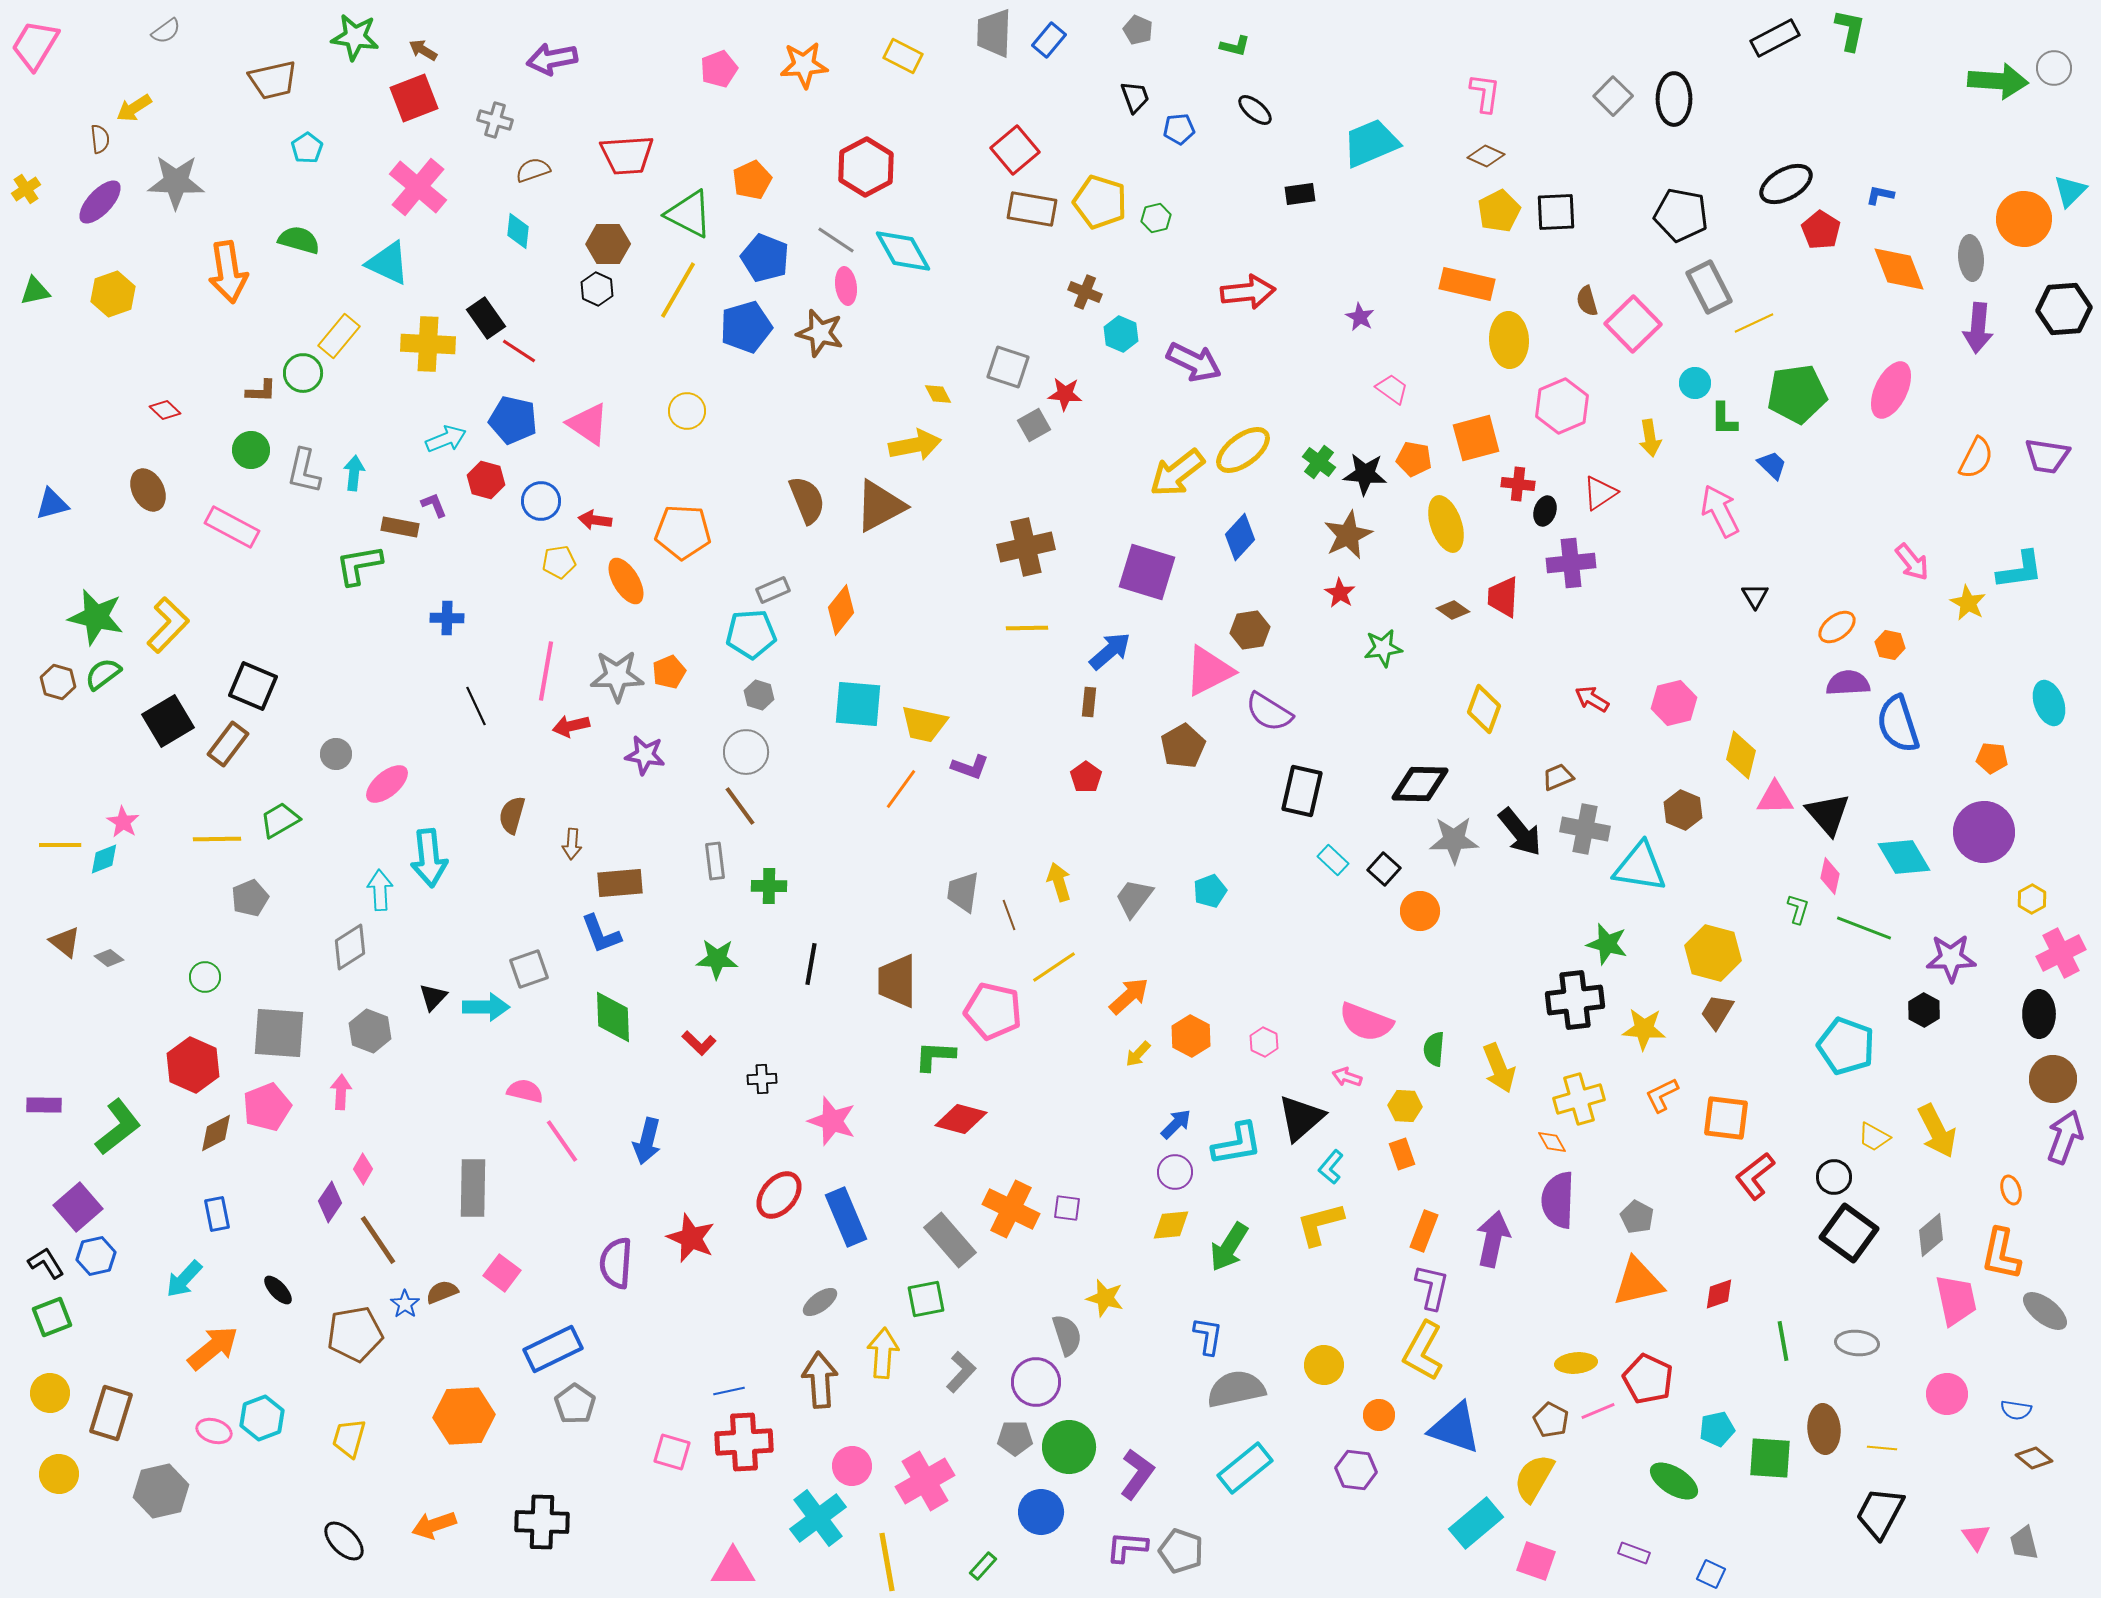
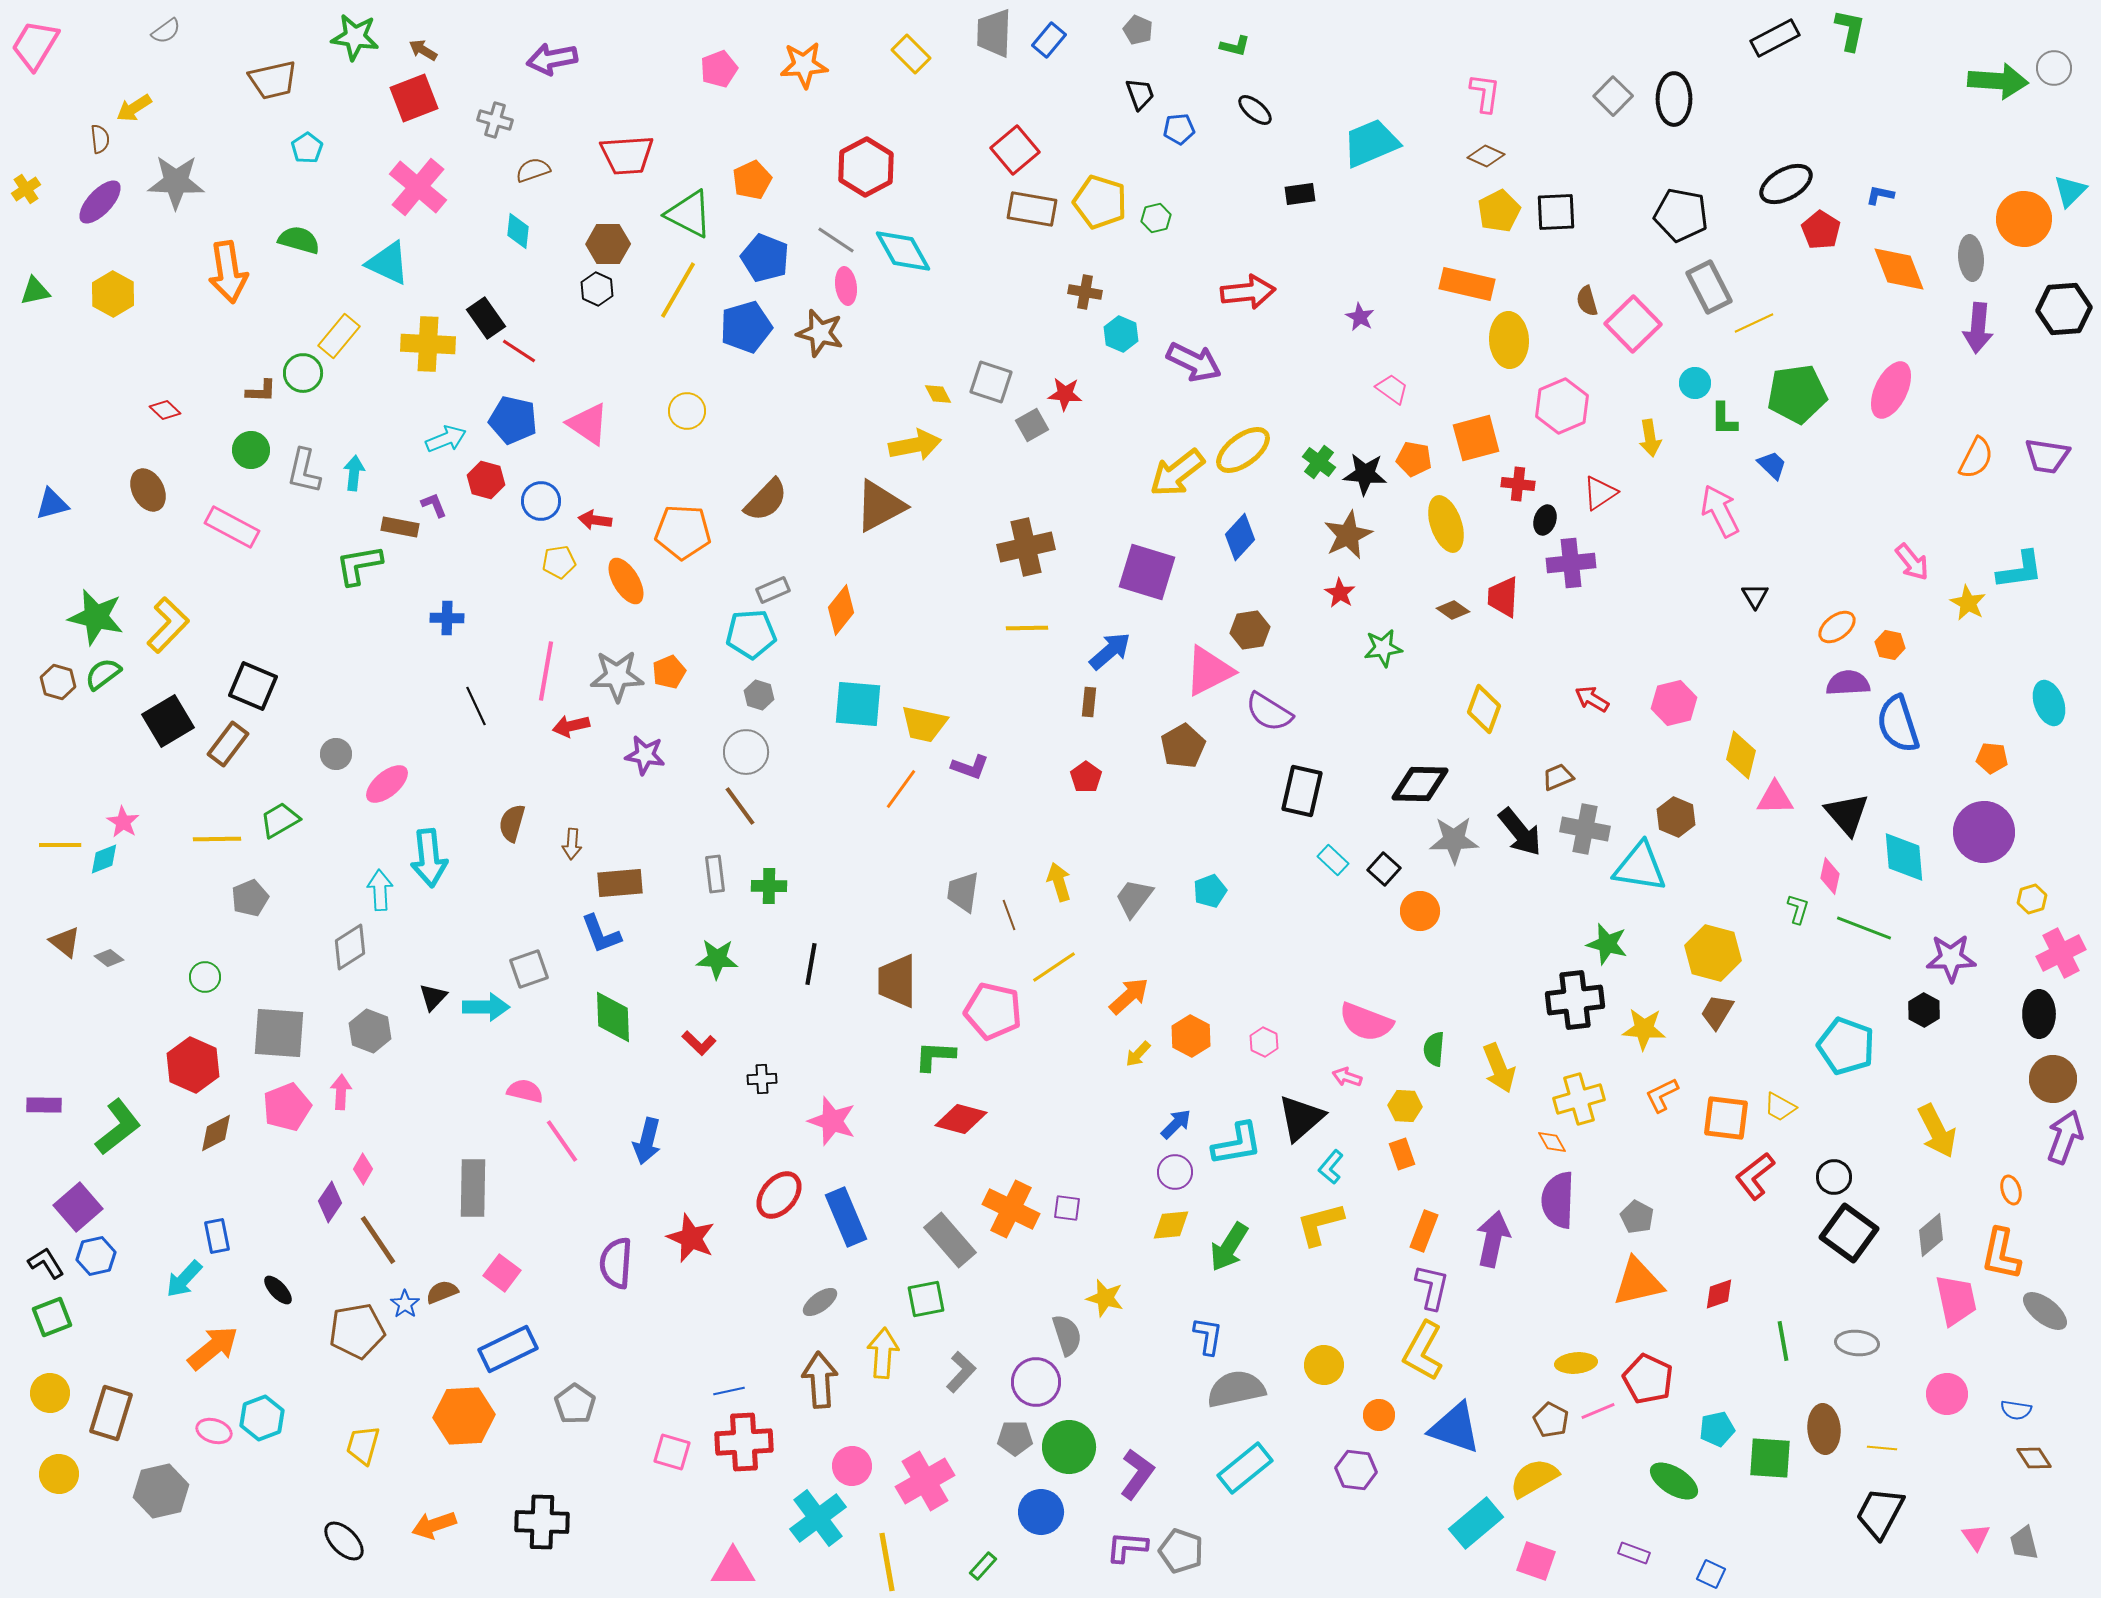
yellow rectangle at (903, 56): moved 8 px right, 2 px up; rotated 18 degrees clockwise
black trapezoid at (1135, 97): moved 5 px right, 3 px up
brown cross at (1085, 292): rotated 12 degrees counterclockwise
yellow hexagon at (113, 294): rotated 12 degrees counterclockwise
gray square at (1008, 367): moved 17 px left, 15 px down
gray square at (1034, 425): moved 2 px left
brown semicircle at (807, 500): moved 41 px left; rotated 66 degrees clockwise
black ellipse at (1545, 511): moved 9 px down
brown hexagon at (1683, 810): moved 7 px left, 7 px down
black triangle at (1828, 814): moved 19 px right
brown semicircle at (512, 815): moved 8 px down
cyan diamond at (1904, 857): rotated 26 degrees clockwise
gray rectangle at (715, 861): moved 13 px down
yellow hexagon at (2032, 899): rotated 12 degrees clockwise
pink pentagon at (267, 1107): moved 20 px right
yellow trapezoid at (1874, 1137): moved 94 px left, 30 px up
blue rectangle at (217, 1214): moved 22 px down
brown pentagon at (355, 1334): moved 2 px right, 3 px up
blue rectangle at (553, 1349): moved 45 px left
yellow trapezoid at (349, 1438): moved 14 px right, 7 px down
brown diamond at (2034, 1458): rotated 18 degrees clockwise
yellow semicircle at (1534, 1478): rotated 30 degrees clockwise
